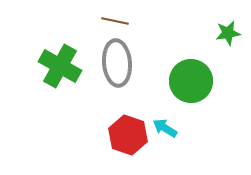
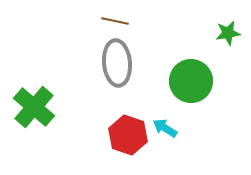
green cross: moved 26 px left, 41 px down; rotated 12 degrees clockwise
